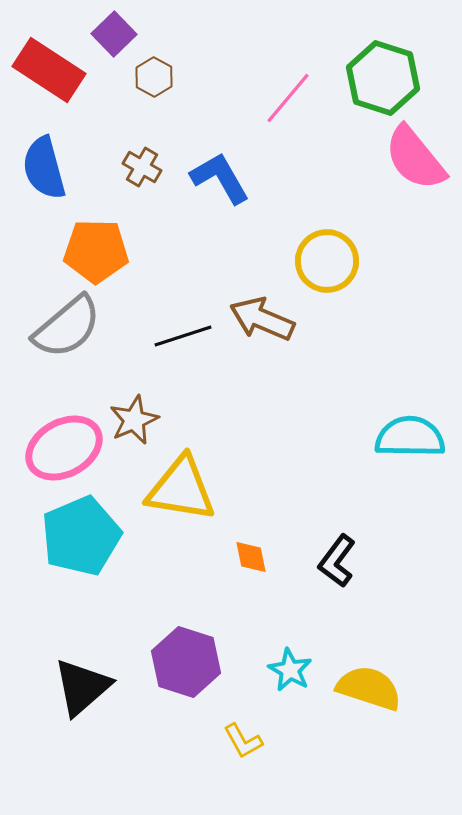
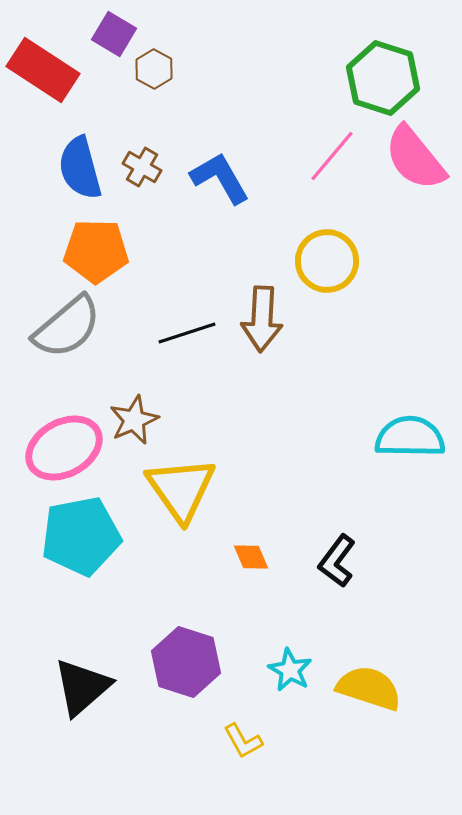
purple square: rotated 15 degrees counterclockwise
red rectangle: moved 6 px left
brown hexagon: moved 8 px up
pink line: moved 44 px right, 58 px down
blue semicircle: moved 36 px right
brown arrow: rotated 110 degrees counterclockwise
black line: moved 4 px right, 3 px up
yellow triangle: rotated 46 degrees clockwise
cyan pentagon: rotated 12 degrees clockwise
orange diamond: rotated 12 degrees counterclockwise
